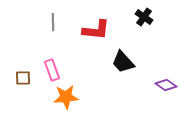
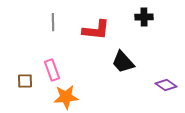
black cross: rotated 36 degrees counterclockwise
brown square: moved 2 px right, 3 px down
